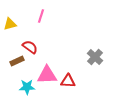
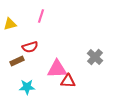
red semicircle: rotated 126 degrees clockwise
pink triangle: moved 10 px right, 6 px up
